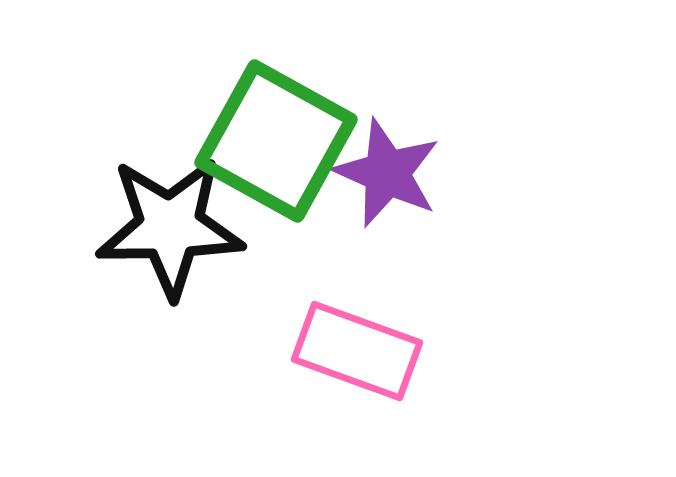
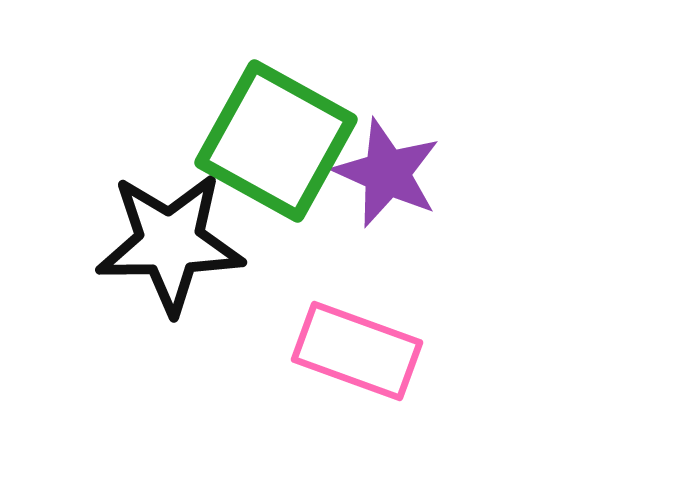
black star: moved 16 px down
